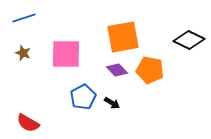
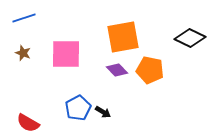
black diamond: moved 1 px right, 2 px up
blue pentagon: moved 5 px left, 11 px down
black arrow: moved 9 px left, 9 px down
